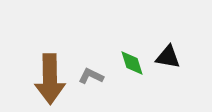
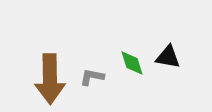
gray L-shape: moved 1 px right, 1 px down; rotated 15 degrees counterclockwise
